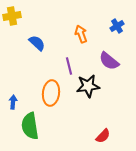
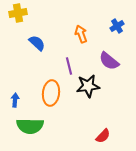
yellow cross: moved 6 px right, 3 px up
blue arrow: moved 2 px right, 2 px up
green semicircle: rotated 80 degrees counterclockwise
